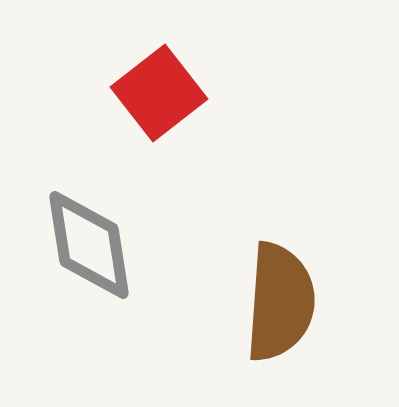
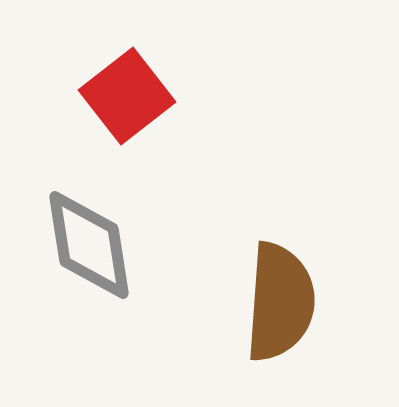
red square: moved 32 px left, 3 px down
